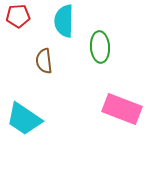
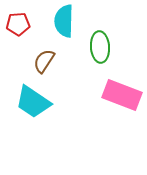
red pentagon: moved 8 px down
brown semicircle: rotated 40 degrees clockwise
pink rectangle: moved 14 px up
cyan trapezoid: moved 9 px right, 17 px up
